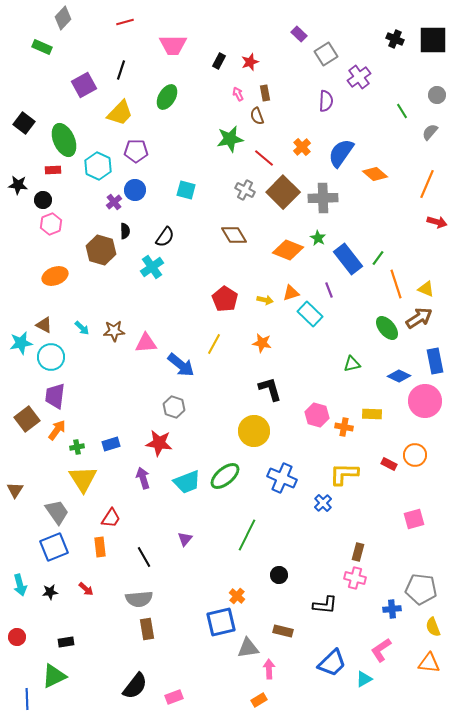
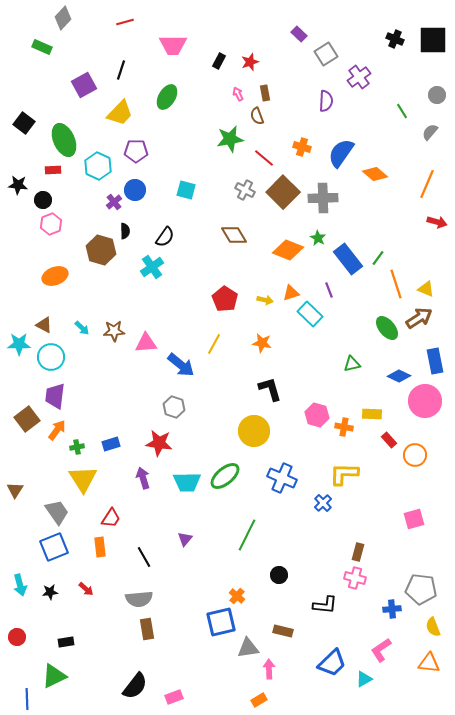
orange cross at (302, 147): rotated 30 degrees counterclockwise
cyan star at (21, 343): moved 2 px left, 1 px down; rotated 10 degrees clockwise
red rectangle at (389, 464): moved 24 px up; rotated 21 degrees clockwise
cyan trapezoid at (187, 482): rotated 20 degrees clockwise
